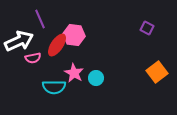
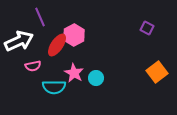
purple line: moved 2 px up
pink hexagon: rotated 25 degrees clockwise
pink semicircle: moved 8 px down
